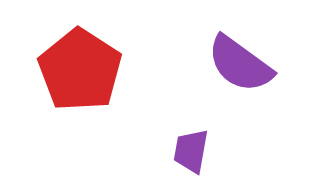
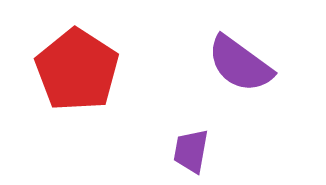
red pentagon: moved 3 px left
